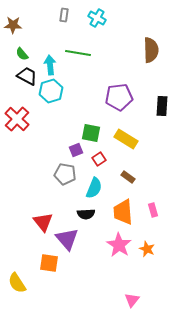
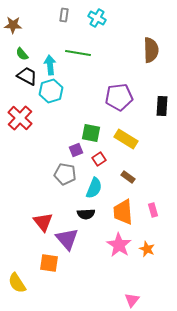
red cross: moved 3 px right, 1 px up
